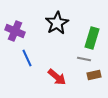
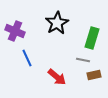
gray line: moved 1 px left, 1 px down
